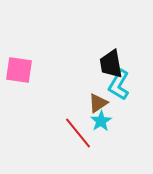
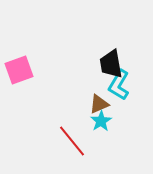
pink square: rotated 28 degrees counterclockwise
brown triangle: moved 1 px right, 1 px down; rotated 10 degrees clockwise
red line: moved 6 px left, 8 px down
